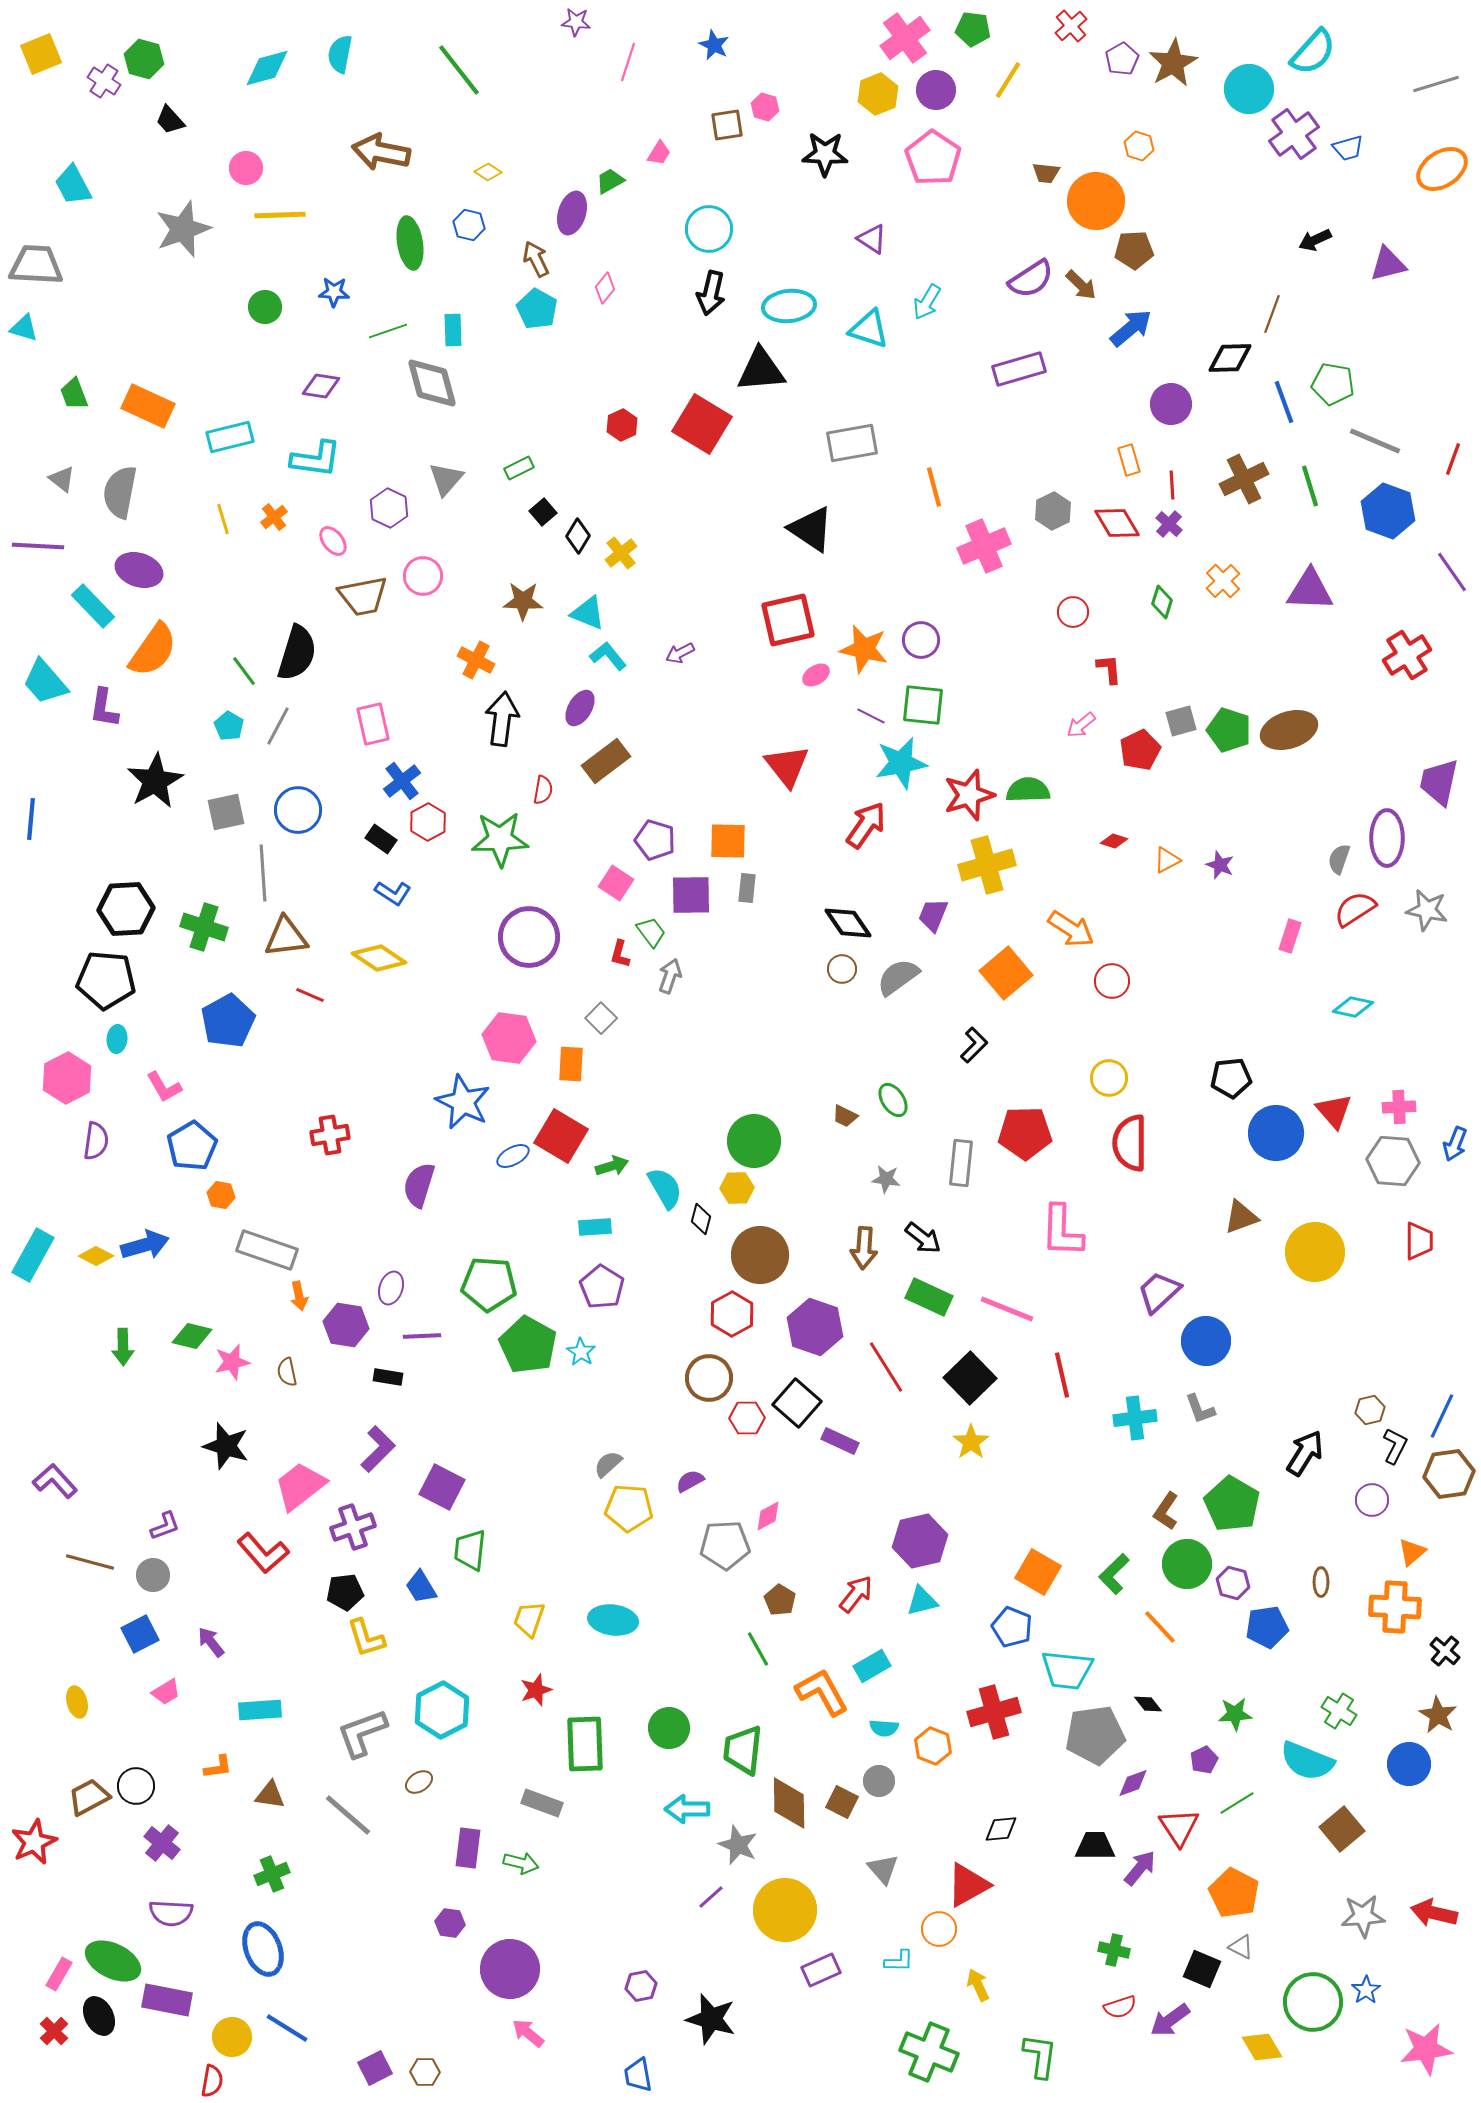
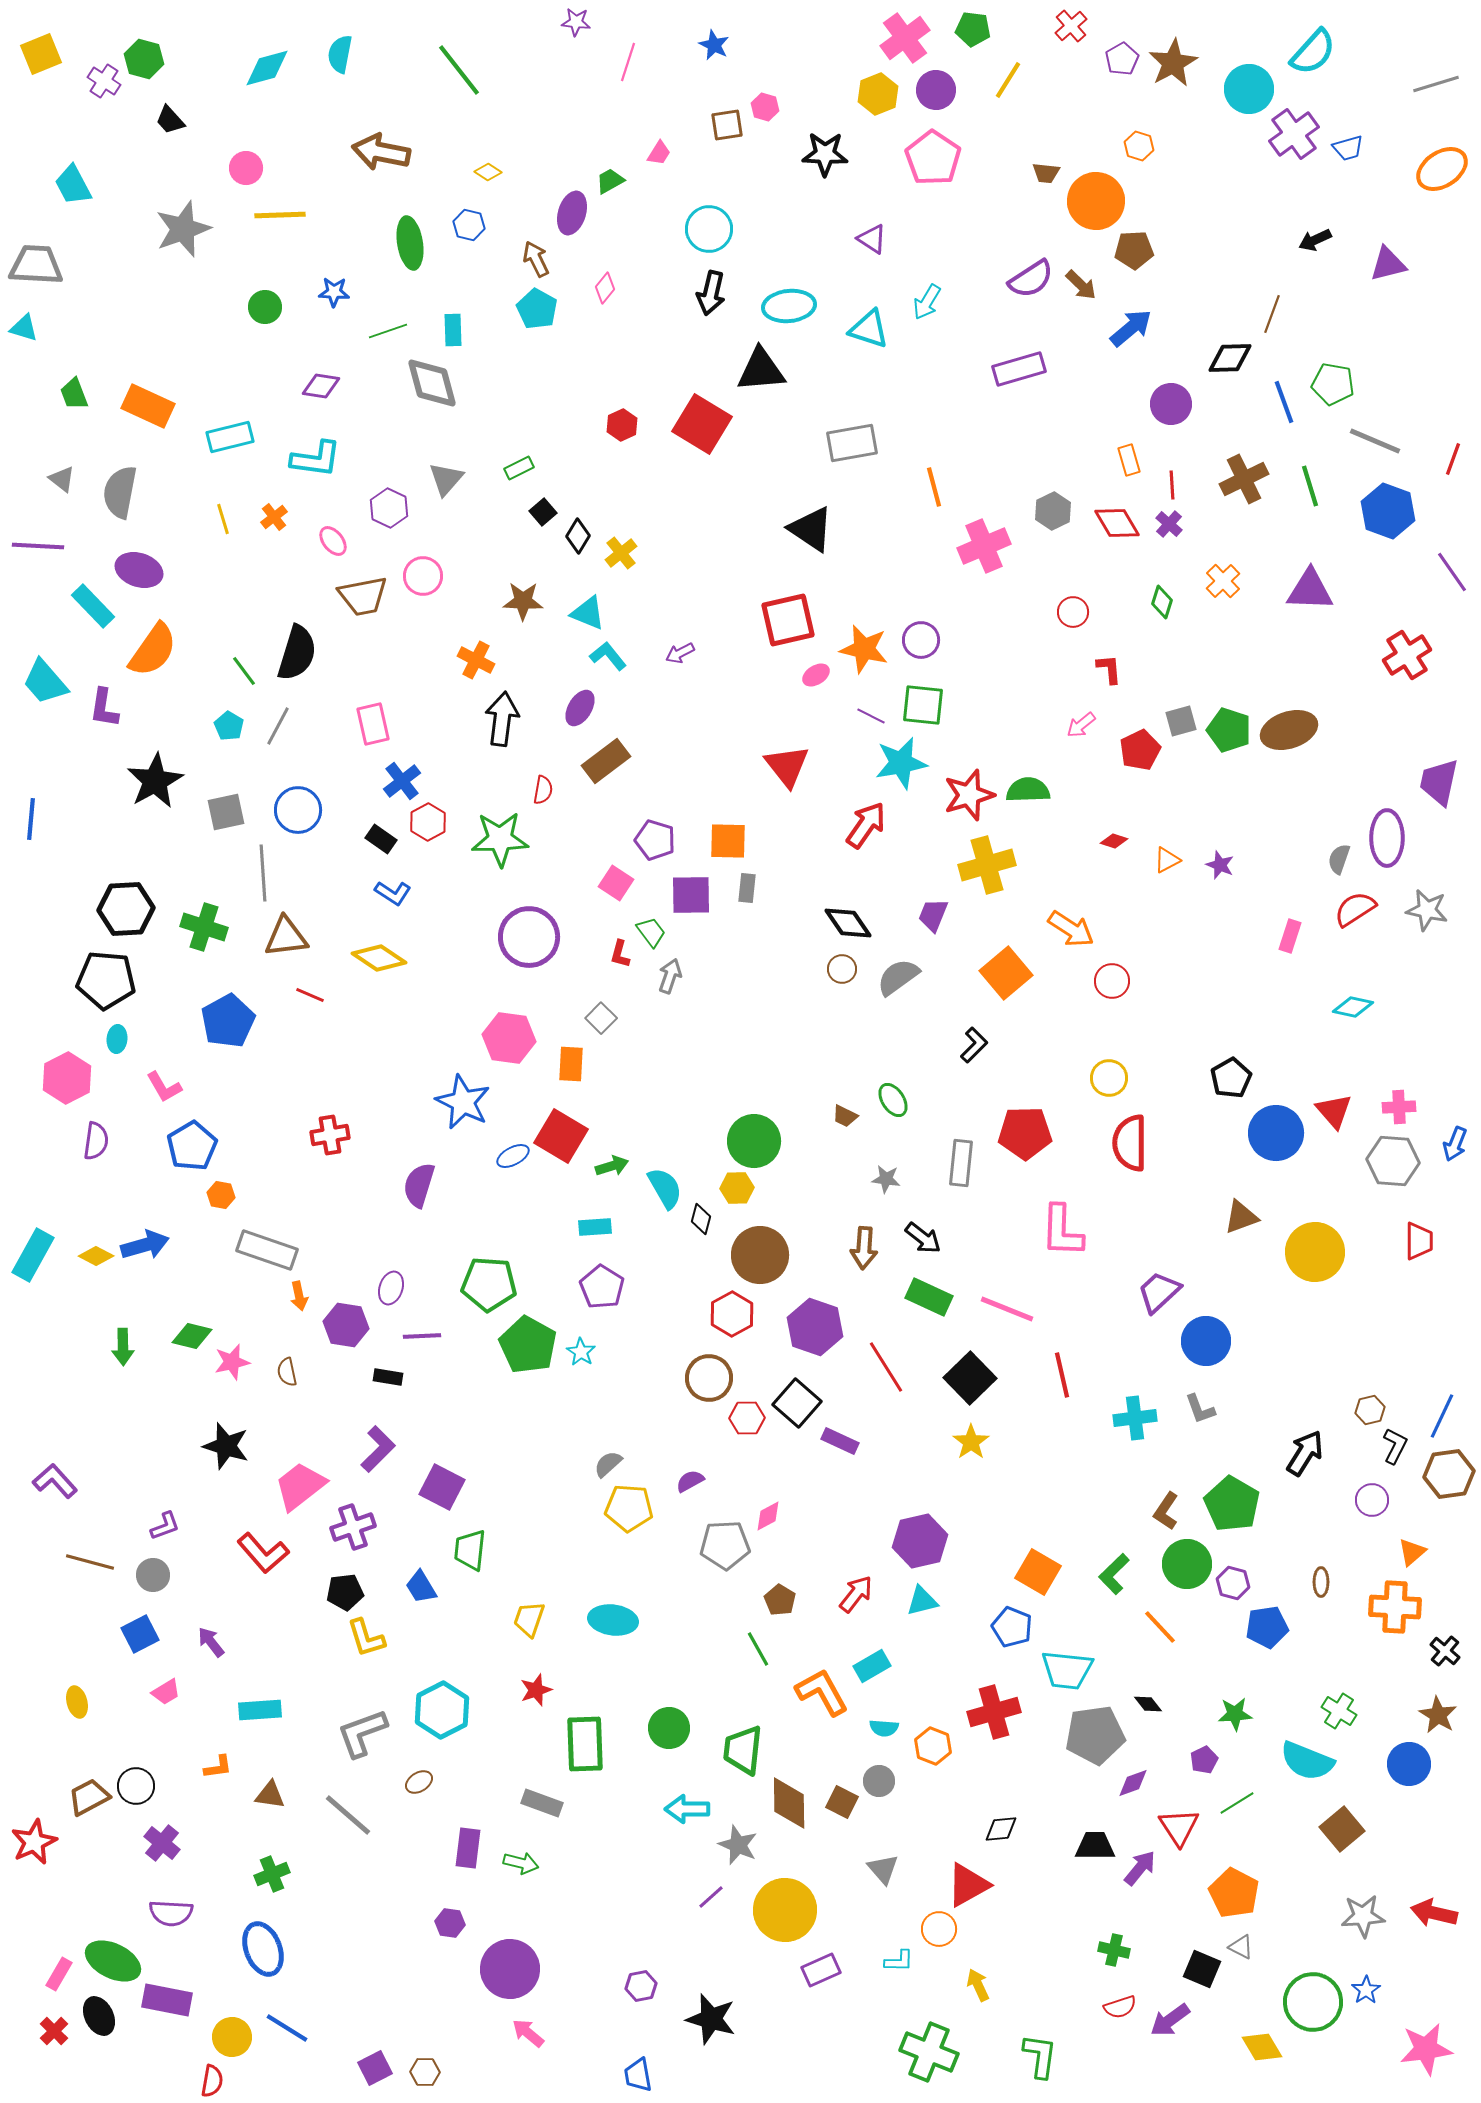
black pentagon at (1231, 1078): rotated 24 degrees counterclockwise
